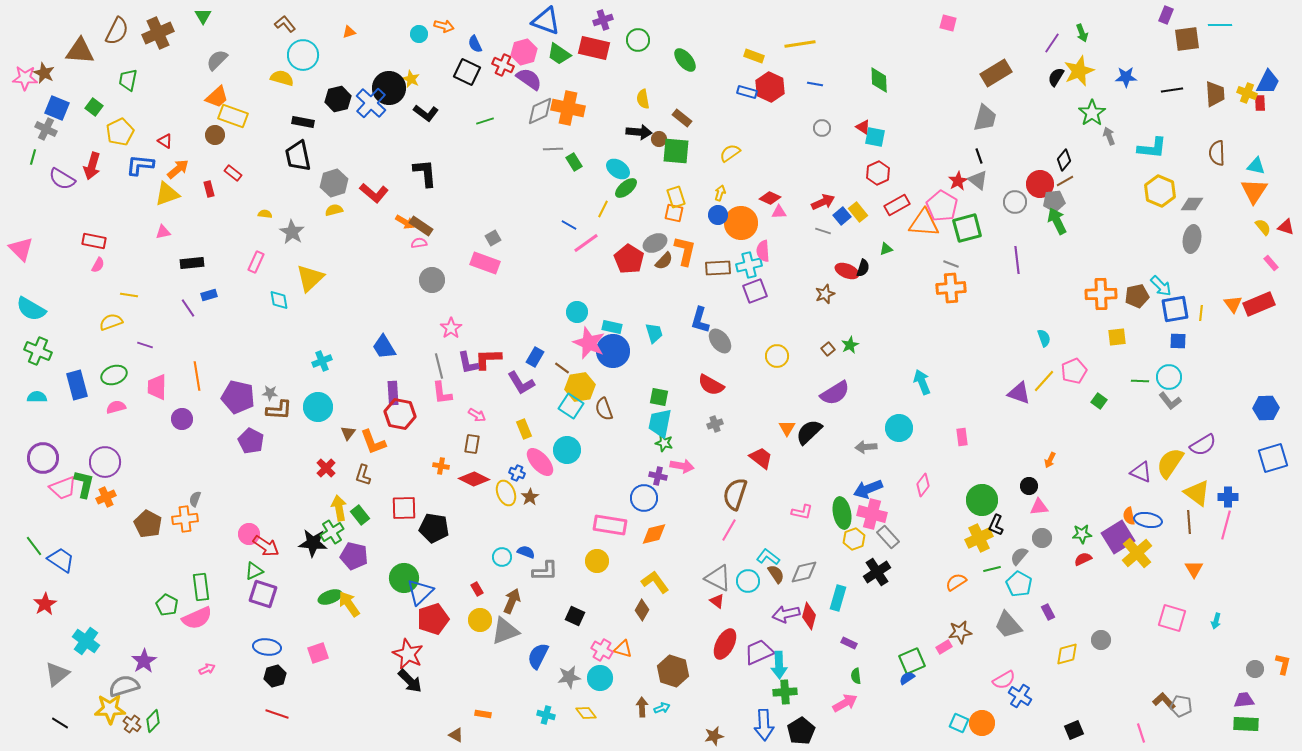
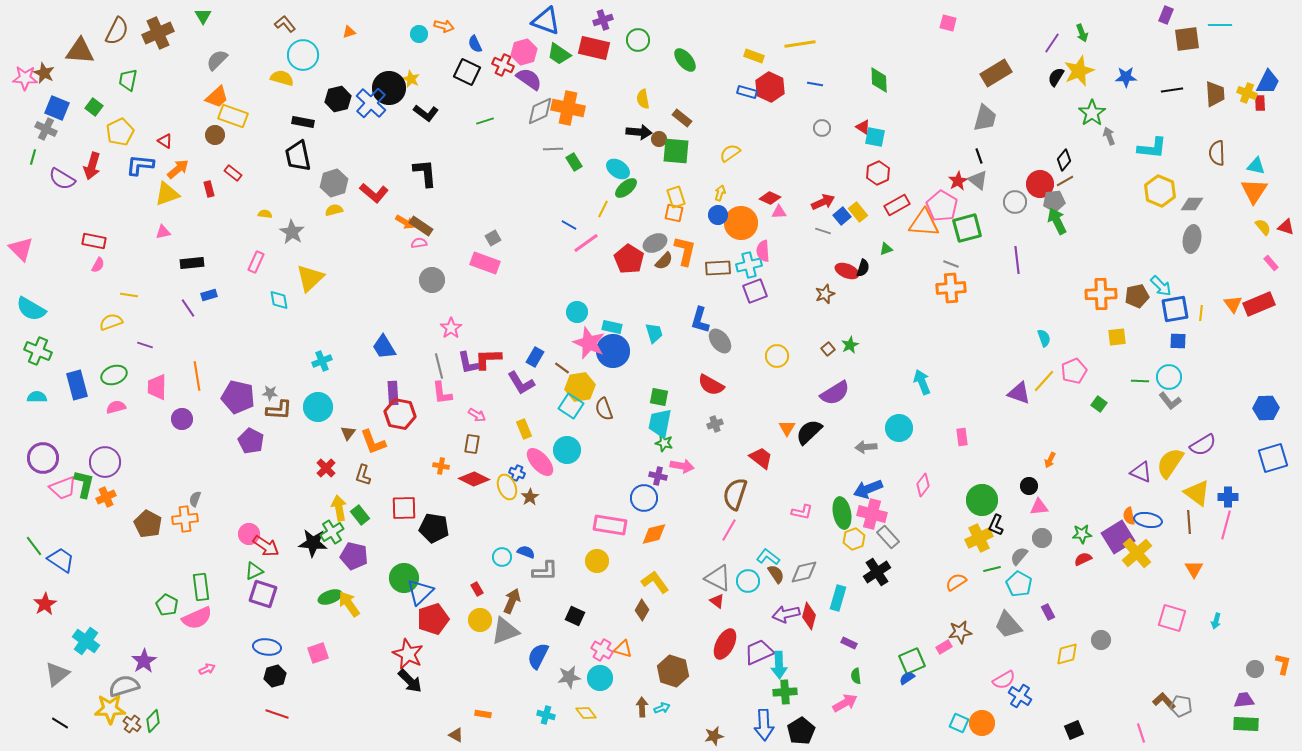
green square at (1099, 401): moved 3 px down
yellow ellipse at (506, 493): moved 1 px right, 6 px up
